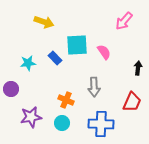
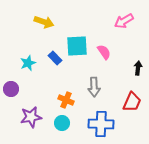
pink arrow: rotated 18 degrees clockwise
cyan square: moved 1 px down
cyan star: rotated 14 degrees counterclockwise
